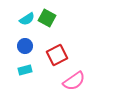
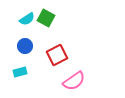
green square: moved 1 px left
cyan rectangle: moved 5 px left, 2 px down
